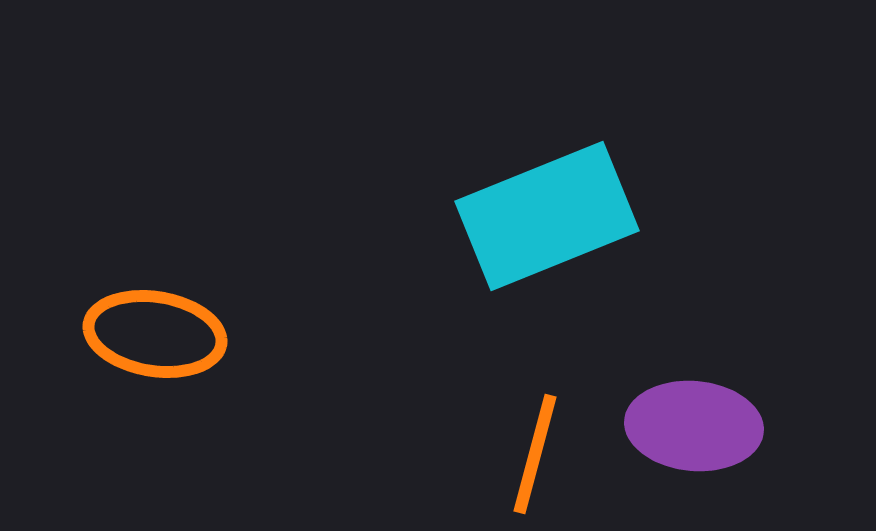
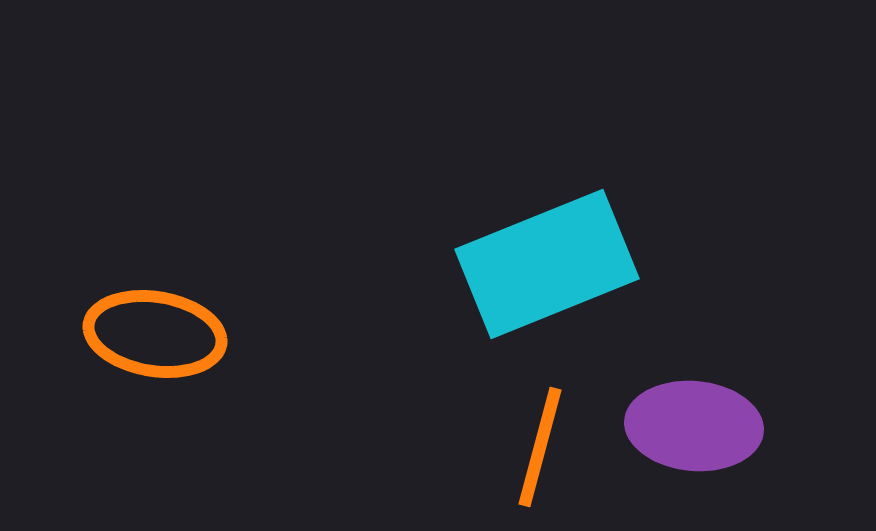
cyan rectangle: moved 48 px down
orange line: moved 5 px right, 7 px up
